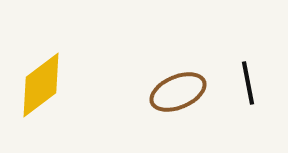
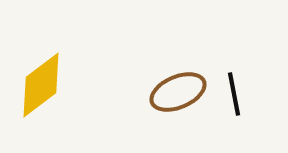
black line: moved 14 px left, 11 px down
